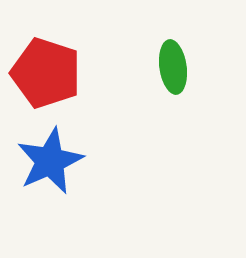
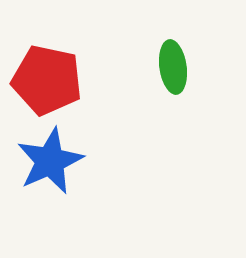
red pentagon: moved 1 px right, 7 px down; rotated 6 degrees counterclockwise
